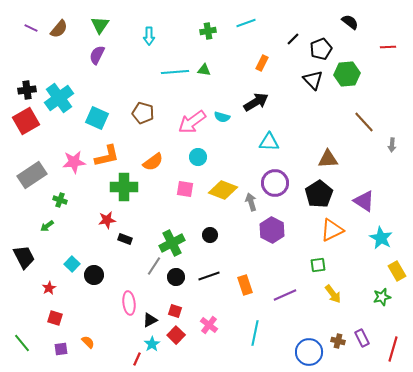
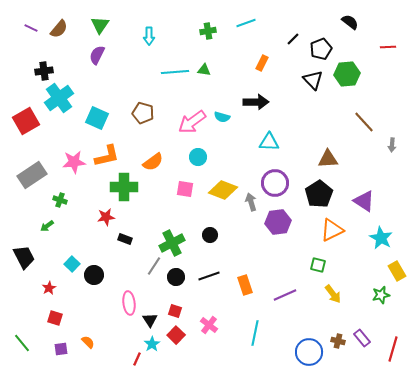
black cross at (27, 90): moved 17 px right, 19 px up
black arrow at (256, 102): rotated 30 degrees clockwise
red star at (107, 220): moved 1 px left, 3 px up
purple hexagon at (272, 230): moved 6 px right, 8 px up; rotated 25 degrees clockwise
green square at (318, 265): rotated 21 degrees clockwise
green star at (382, 297): moved 1 px left, 2 px up
black triangle at (150, 320): rotated 35 degrees counterclockwise
purple rectangle at (362, 338): rotated 12 degrees counterclockwise
